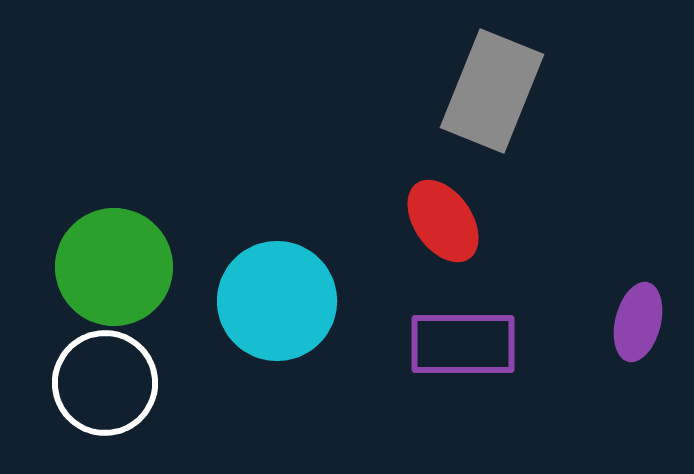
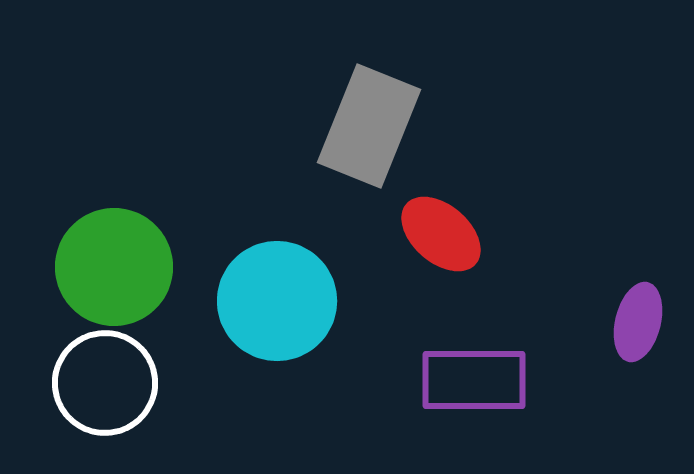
gray rectangle: moved 123 px left, 35 px down
red ellipse: moved 2 px left, 13 px down; rotated 14 degrees counterclockwise
purple rectangle: moved 11 px right, 36 px down
